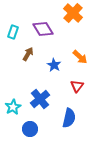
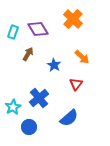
orange cross: moved 6 px down
purple diamond: moved 5 px left
orange arrow: moved 2 px right
red triangle: moved 1 px left, 2 px up
blue cross: moved 1 px left, 1 px up
blue semicircle: rotated 36 degrees clockwise
blue circle: moved 1 px left, 2 px up
